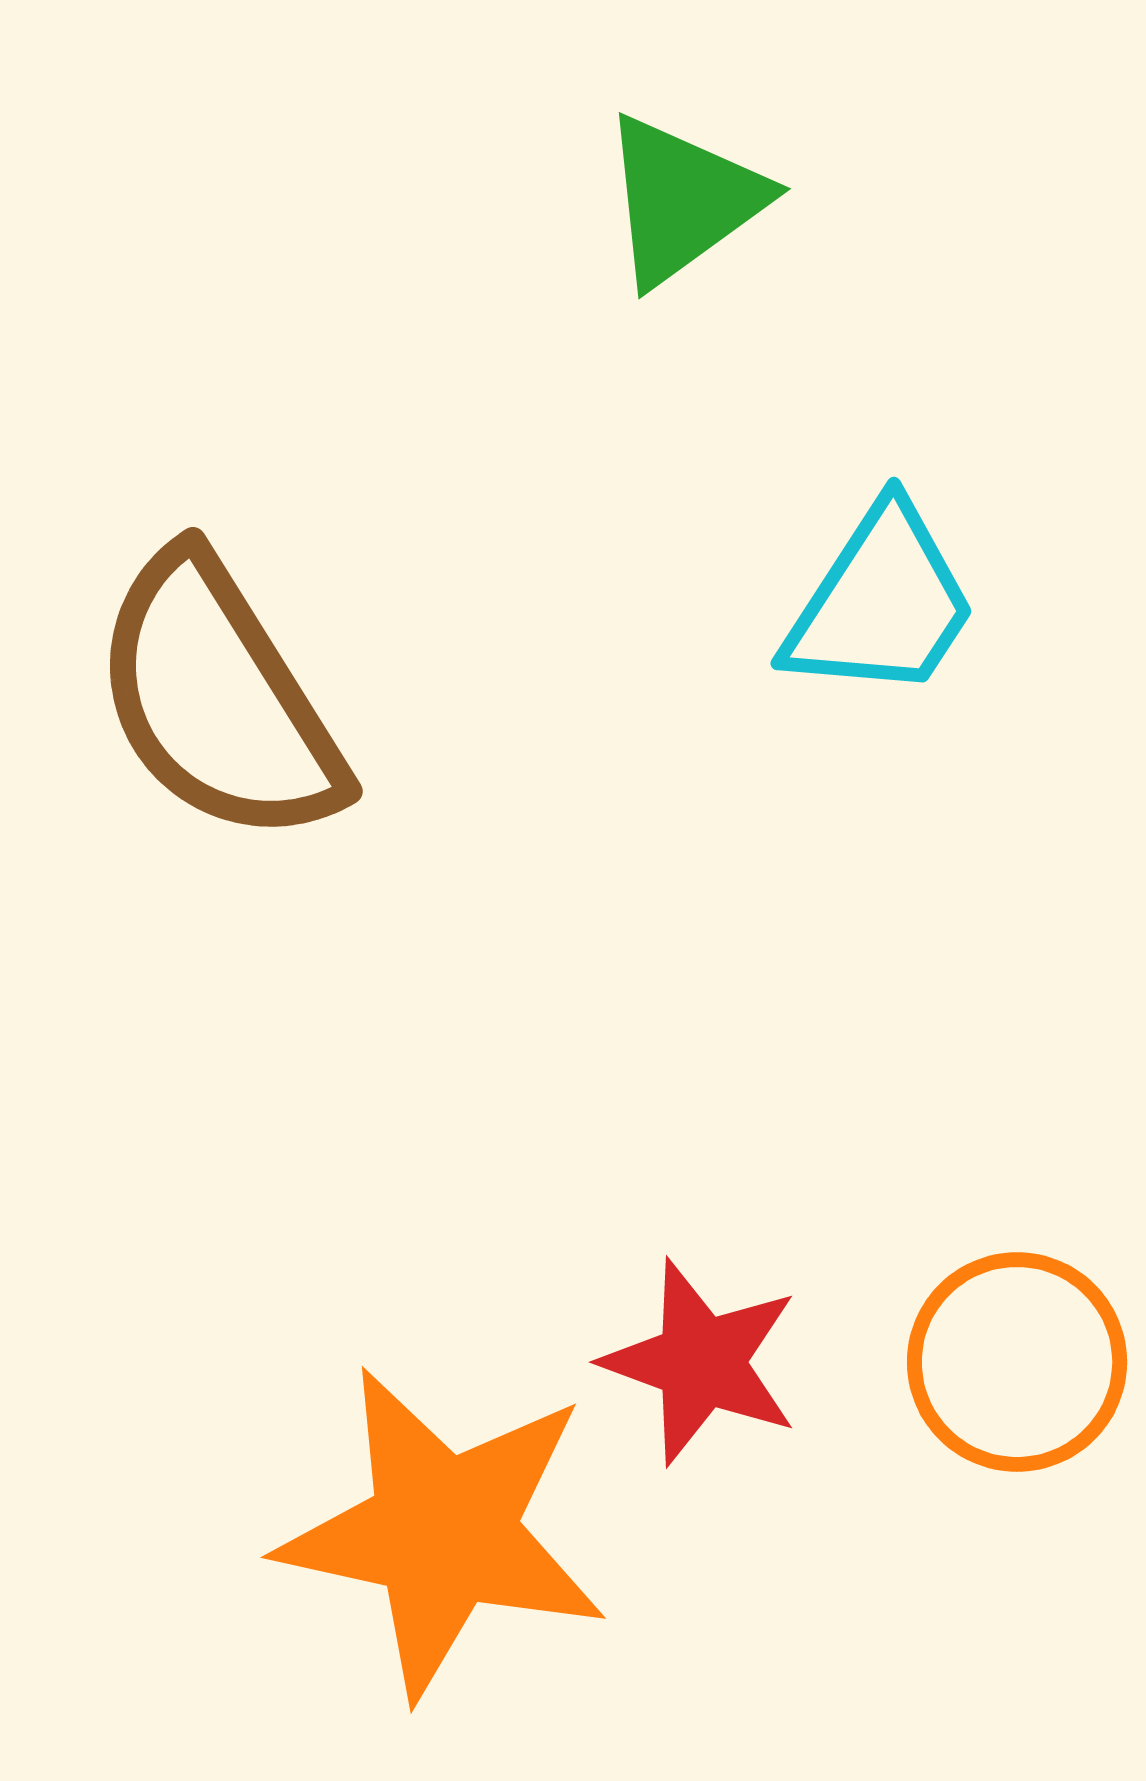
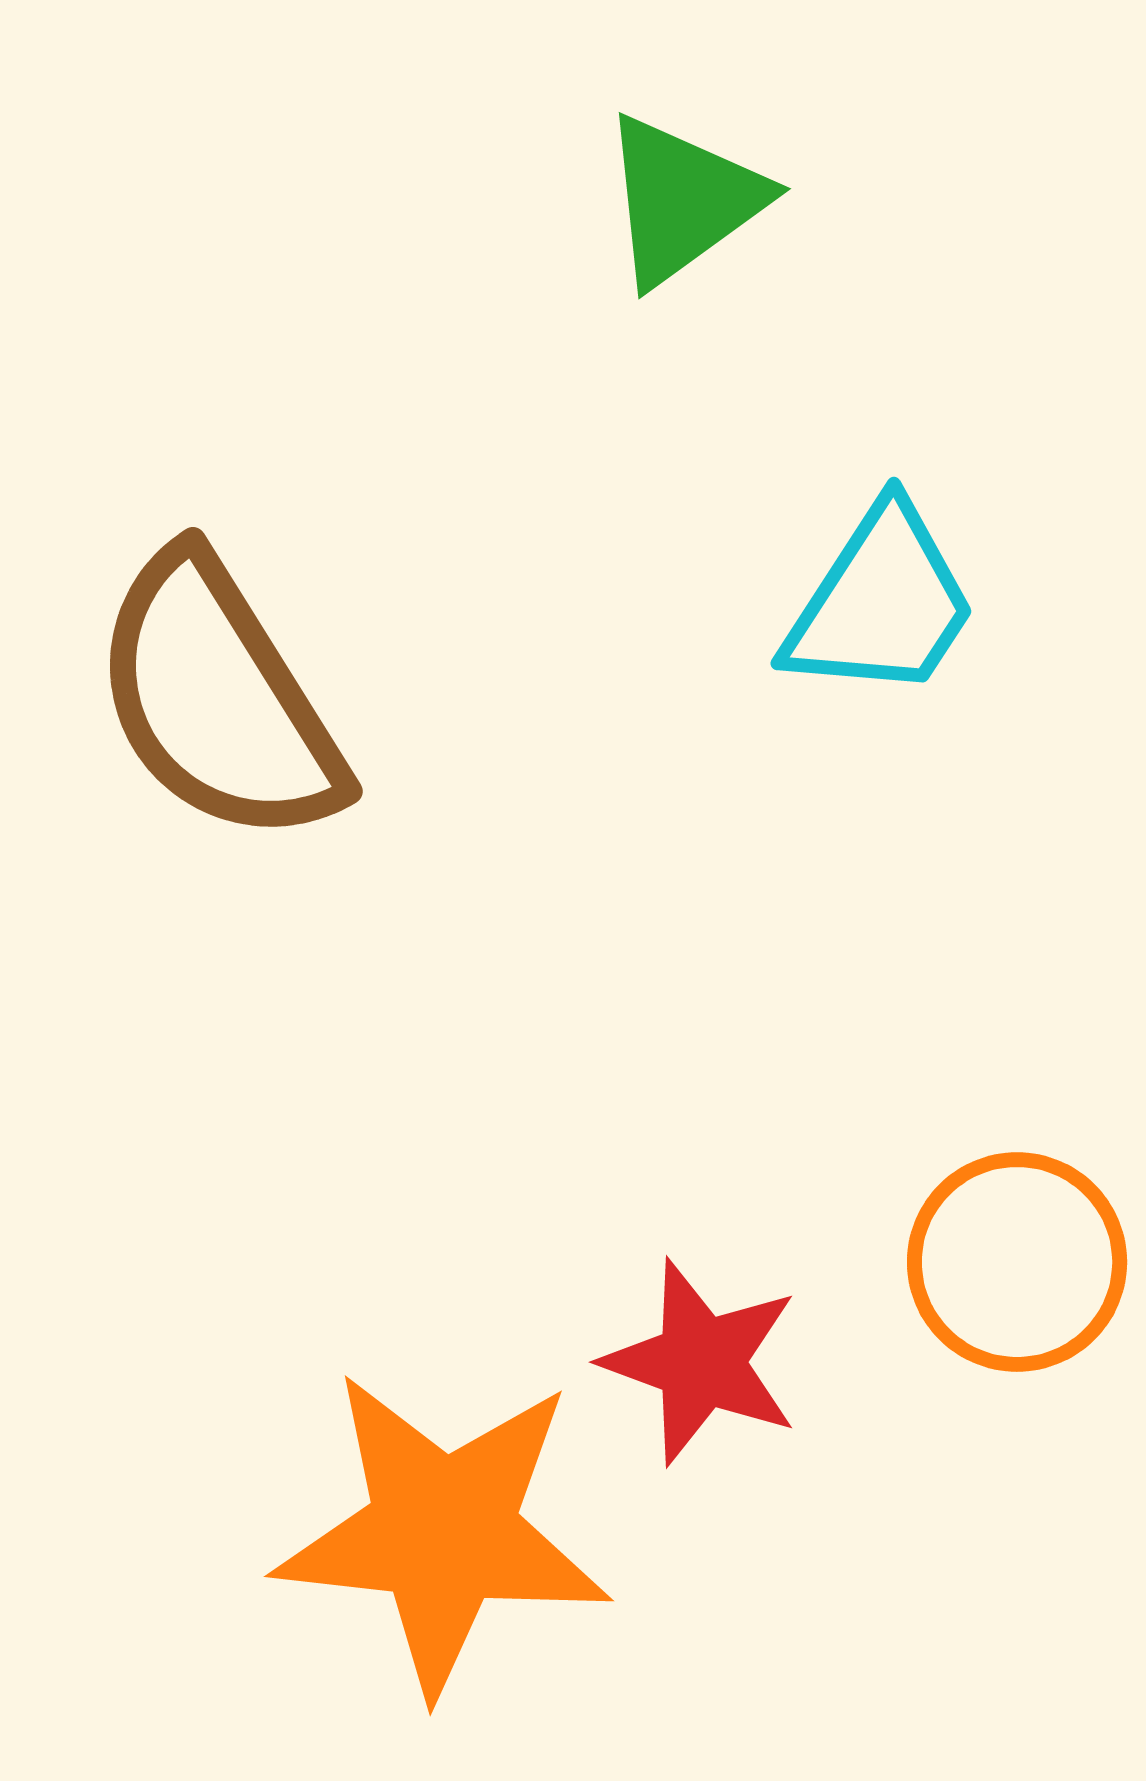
orange circle: moved 100 px up
orange star: rotated 6 degrees counterclockwise
